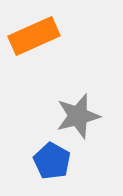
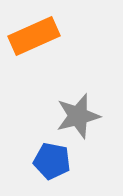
blue pentagon: rotated 18 degrees counterclockwise
